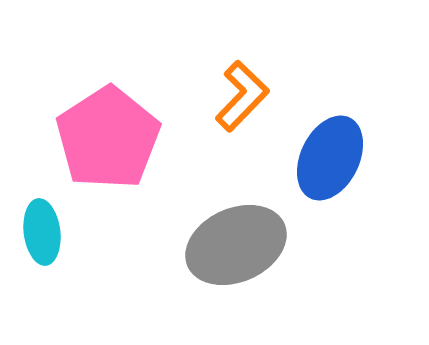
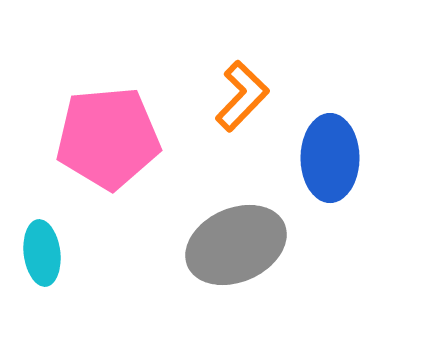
pink pentagon: rotated 28 degrees clockwise
blue ellipse: rotated 26 degrees counterclockwise
cyan ellipse: moved 21 px down
